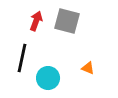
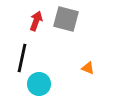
gray square: moved 1 px left, 2 px up
cyan circle: moved 9 px left, 6 px down
